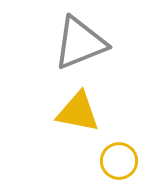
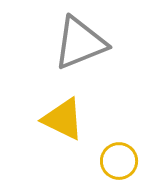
yellow triangle: moved 15 px left, 7 px down; rotated 15 degrees clockwise
